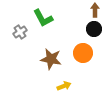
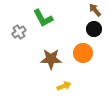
brown arrow: rotated 40 degrees counterclockwise
gray cross: moved 1 px left
brown star: rotated 10 degrees counterclockwise
